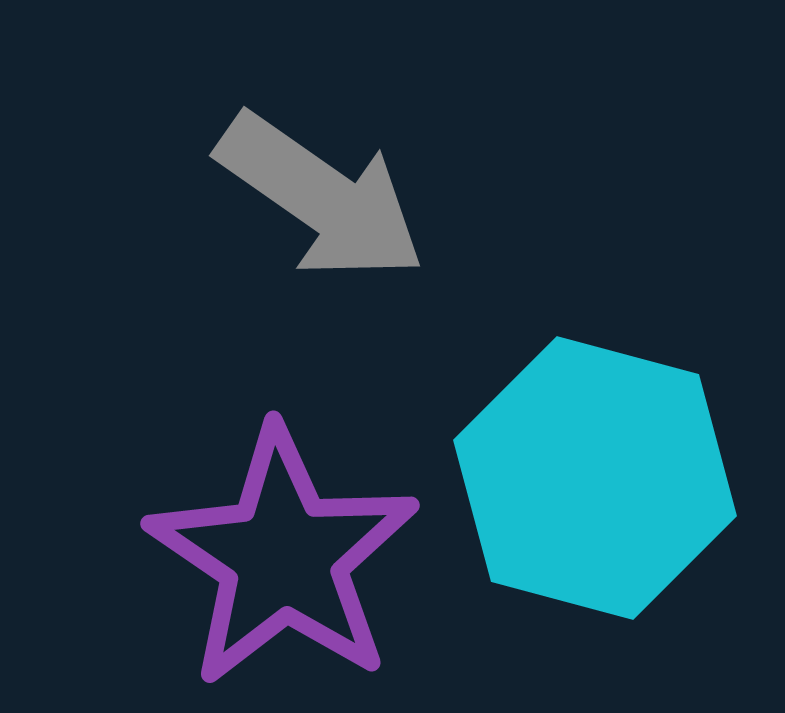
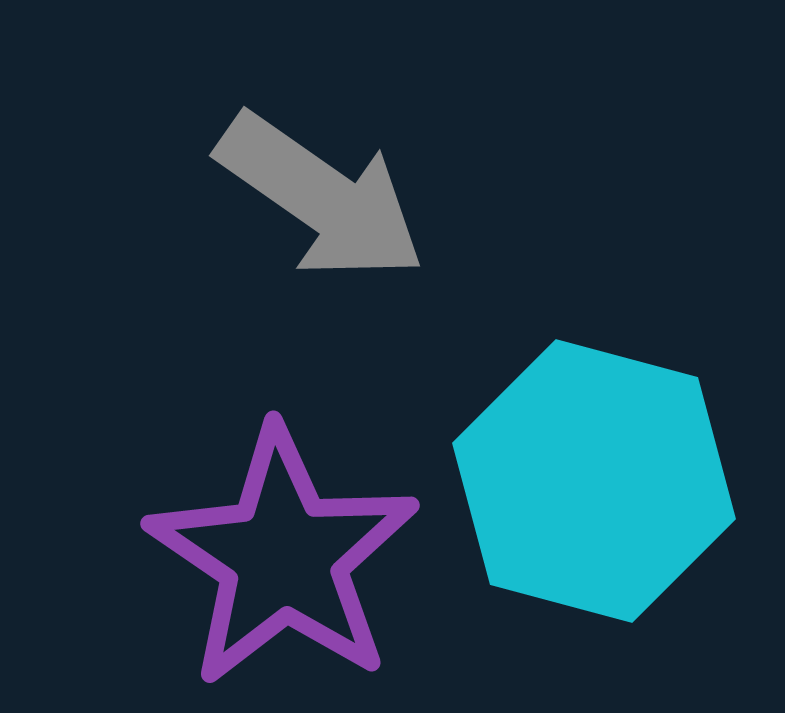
cyan hexagon: moved 1 px left, 3 px down
